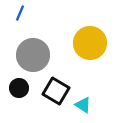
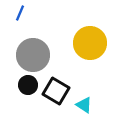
black circle: moved 9 px right, 3 px up
cyan triangle: moved 1 px right
